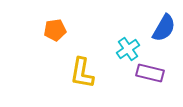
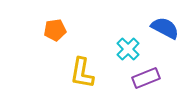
blue semicircle: moved 1 px right; rotated 92 degrees counterclockwise
cyan cross: rotated 10 degrees counterclockwise
purple rectangle: moved 4 px left, 5 px down; rotated 36 degrees counterclockwise
